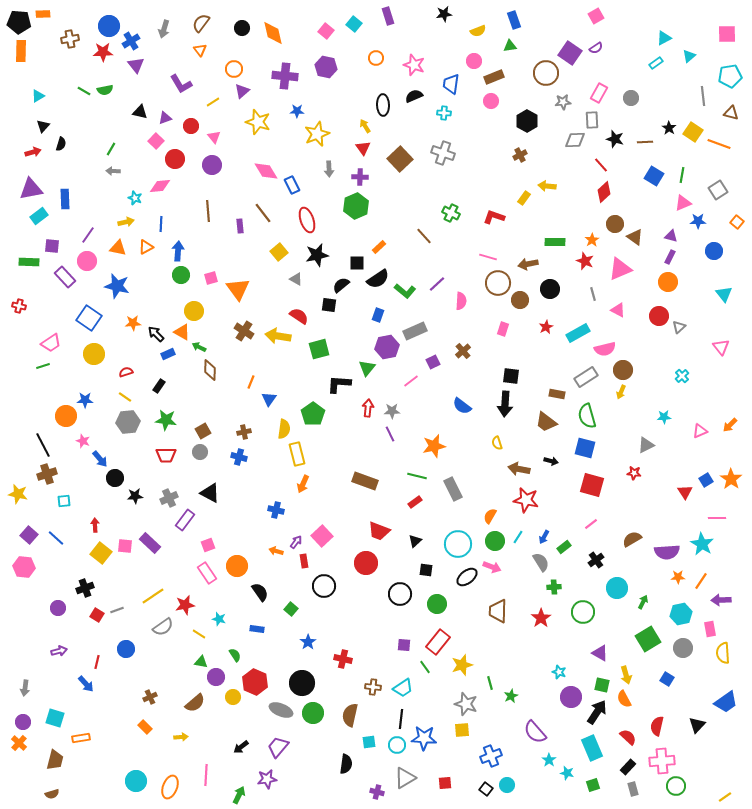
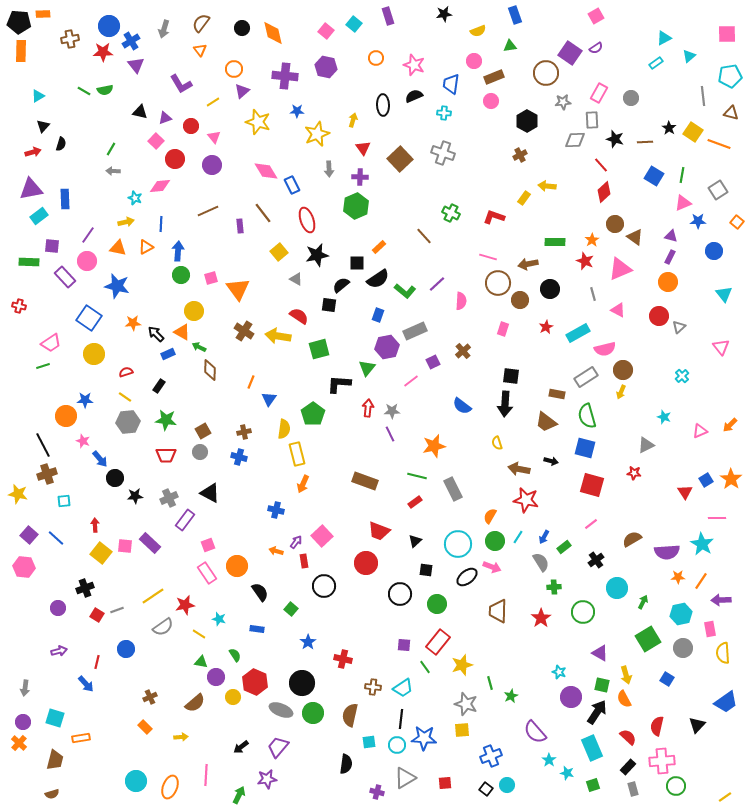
blue rectangle at (514, 20): moved 1 px right, 5 px up
yellow arrow at (365, 126): moved 12 px left, 6 px up; rotated 48 degrees clockwise
brown line at (208, 211): rotated 70 degrees clockwise
cyan star at (664, 417): rotated 24 degrees clockwise
